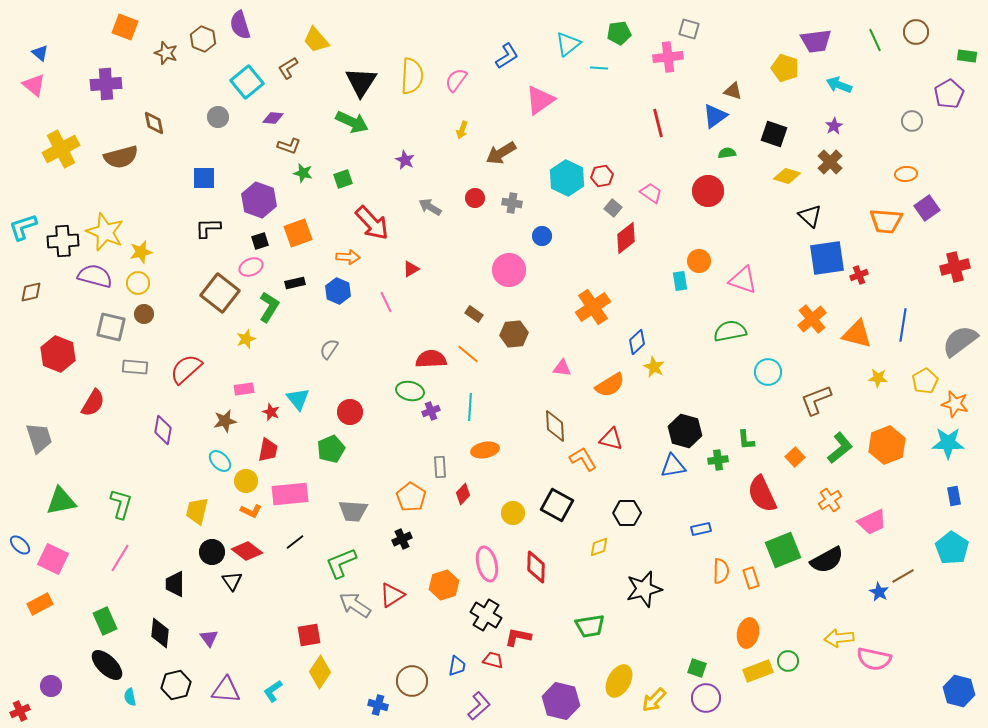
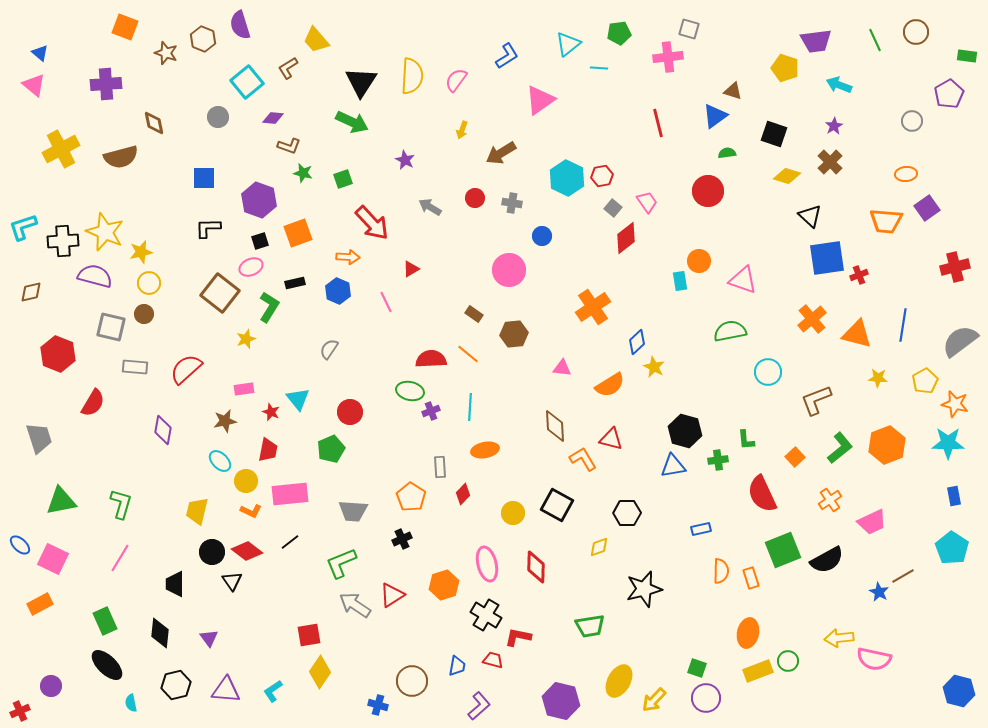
pink trapezoid at (651, 193): moved 4 px left, 9 px down; rotated 20 degrees clockwise
yellow circle at (138, 283): moved 11 px right
black line at (295, 542): moved 5 px left
cyan semicircle at (130, 697): moved 1 px right, 6 px down
